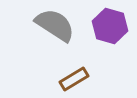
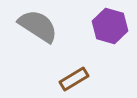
gray semicircle: moved 17 px left, 1 px down
